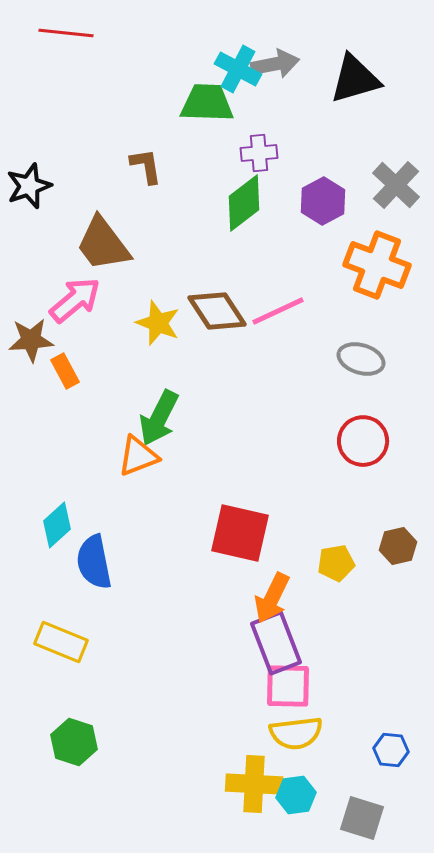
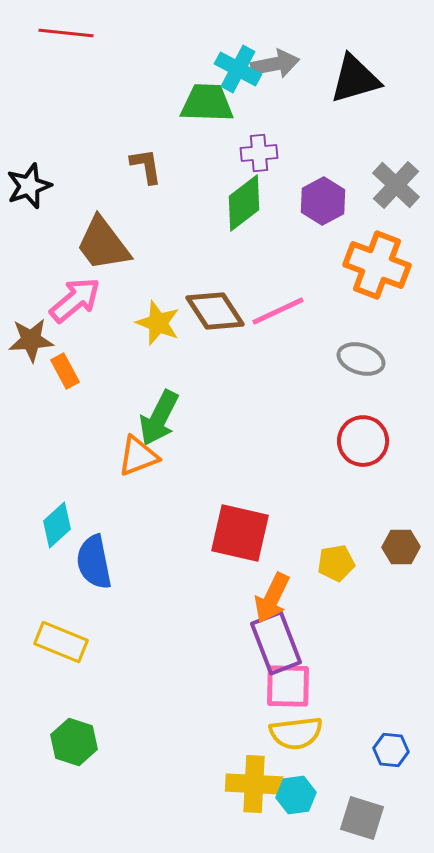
brown diamond: moved 2 px left
brown hexagon: moved 3 px right, 1 px down; rotated 12 degrees clockwise
